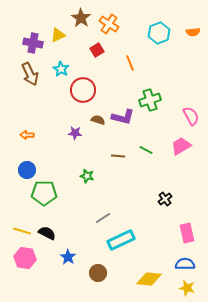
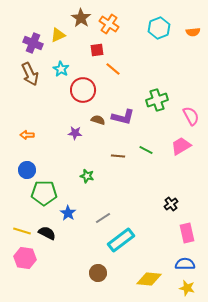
cyan hexagon: moved 5 px up
purple cross: rotated 12 degrees clockwise
red square: rotated 24 degrees clockwise
orange line: moved 17 px left, 6 px down; rotated 28 degrees counterclockwise
green cross: moved 7 px right
black cross: moved 6 px right, 5 px down
cyan rectangle: rotated 12 degrees counterclockwise
blue star: moved 44 px up
